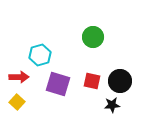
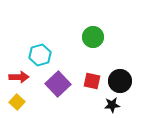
purple square: rotated 30 degrees clockwise
